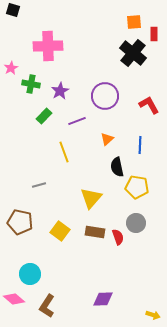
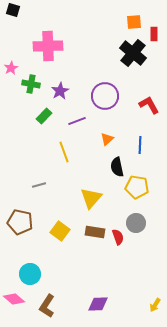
purple diamond: moved 5 px left, 5 px down
yellow arrow: moved 2 px right, 10 px up; rotated 104 degrees clockwise
